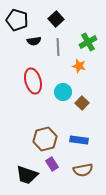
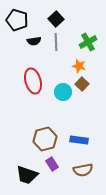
gray line: moved 2 px left, 5 px up
brown square: moved 19 px up
